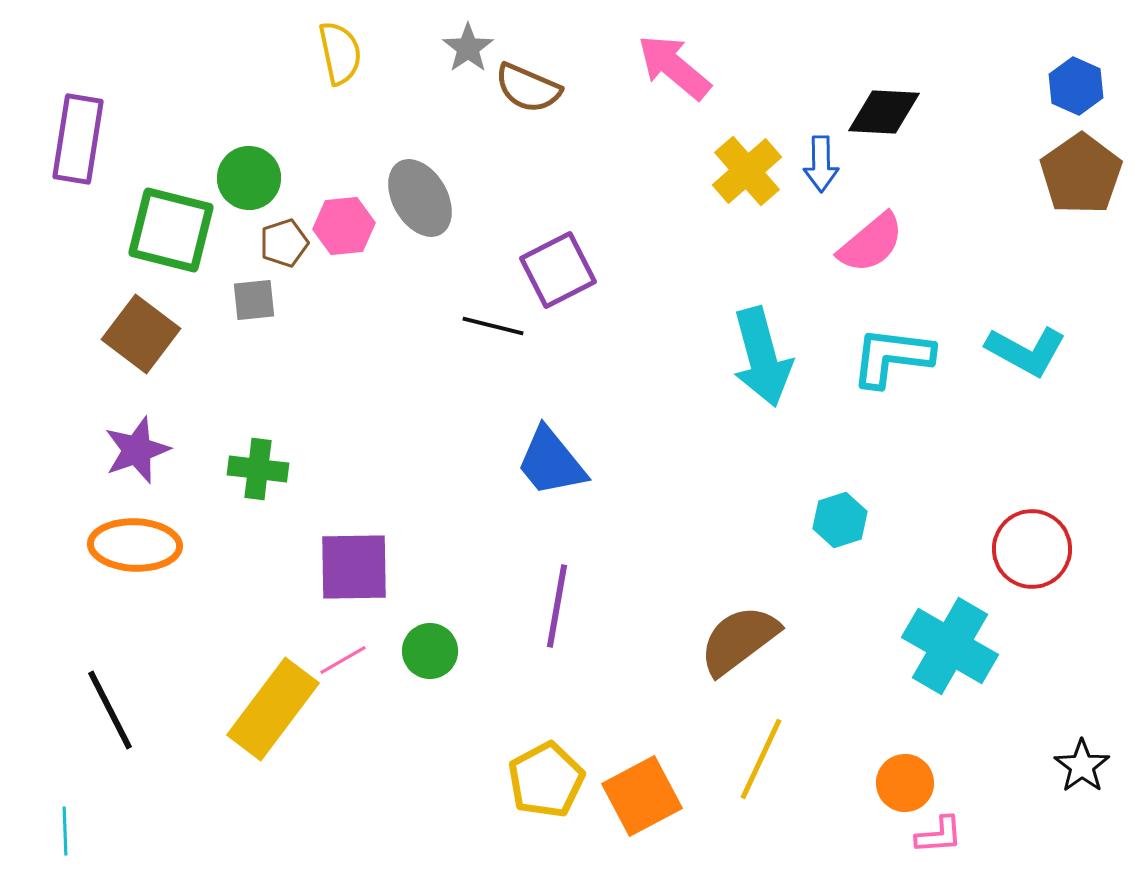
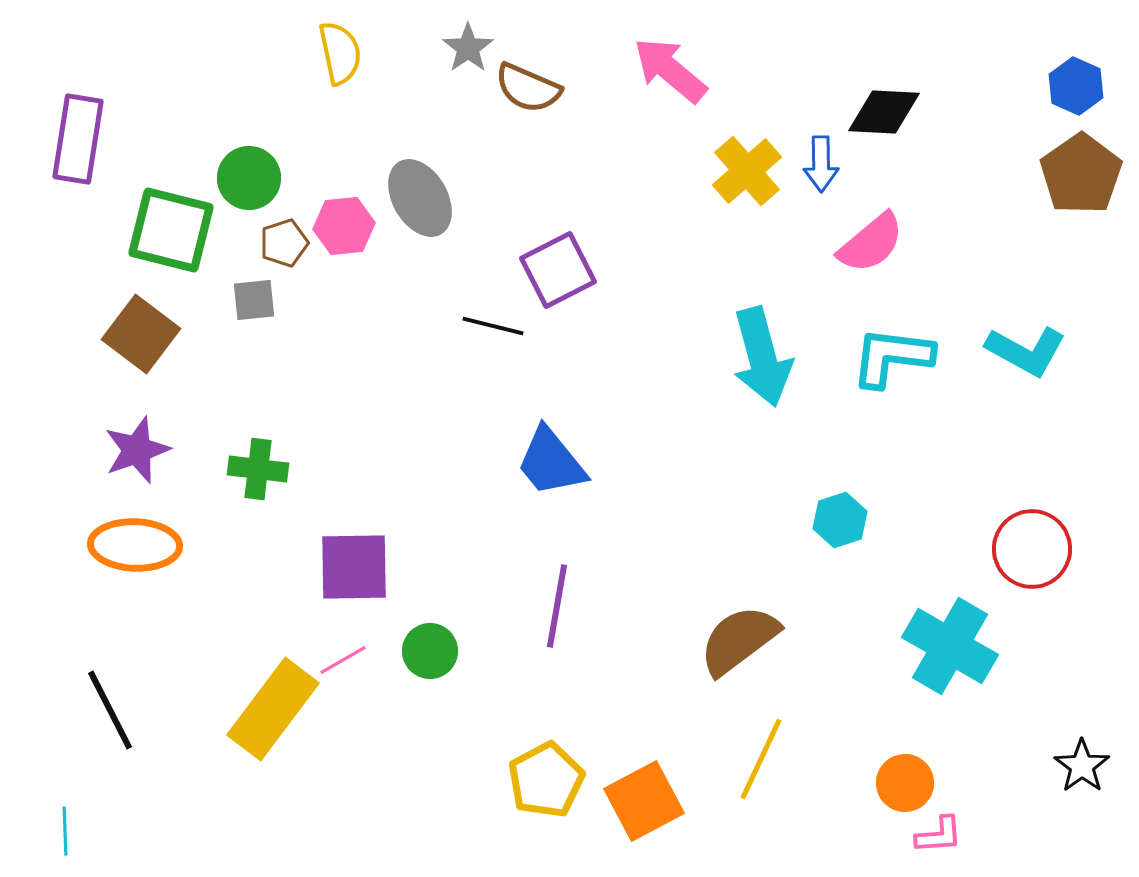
pink arrow at (674, 67): moved 4 px left, 3 px down
orange square at (642, 796): moved 2 px right, 5 px down
